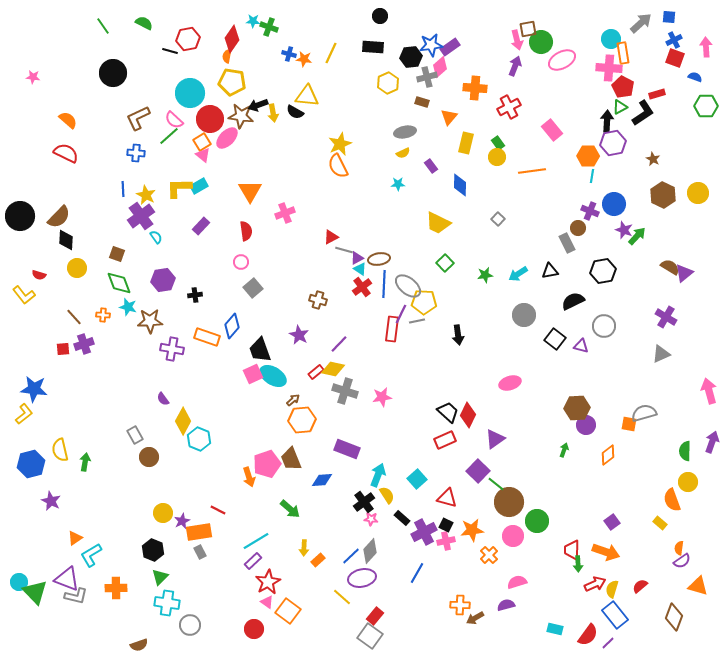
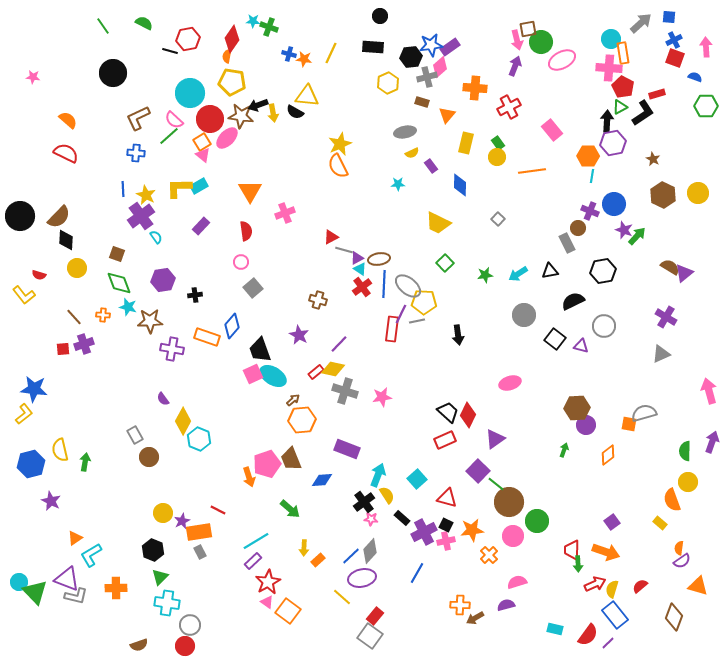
orange triangle at (449, 117): moved 2 px left, 2 px up
yellow semicircle at (403, 153): moved 9 px right
red circle at (254, 629): moved 69 px left, 17 px down
